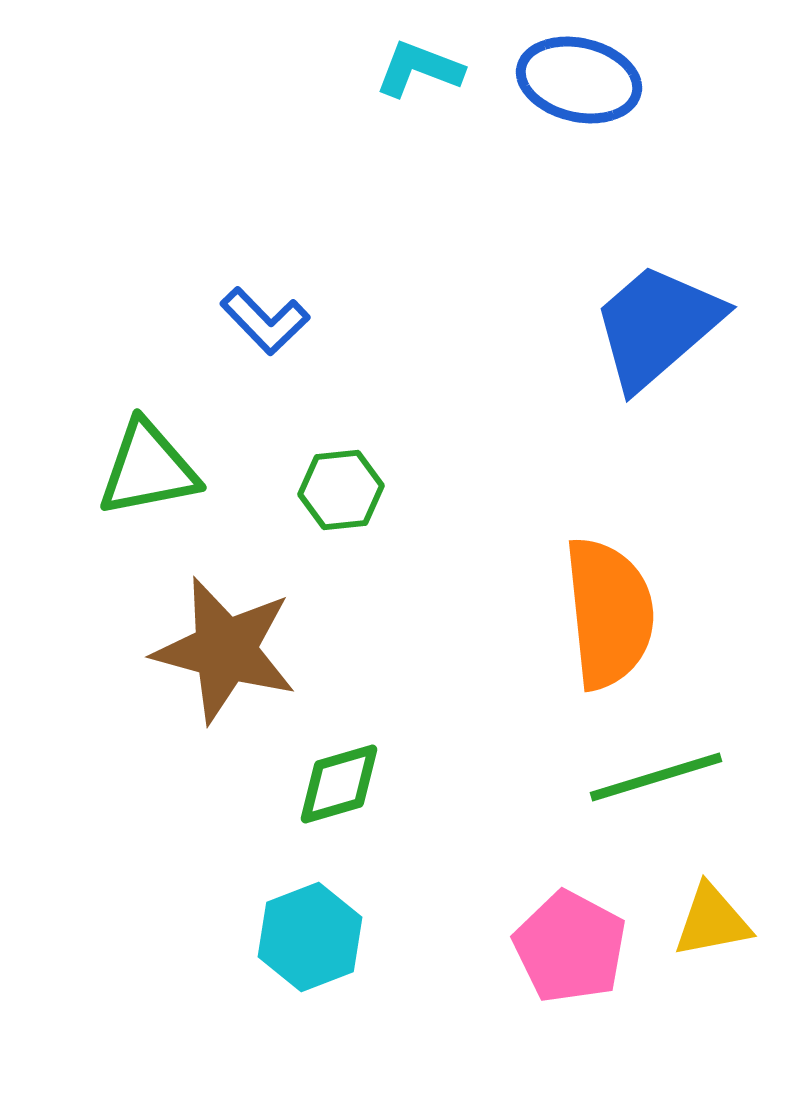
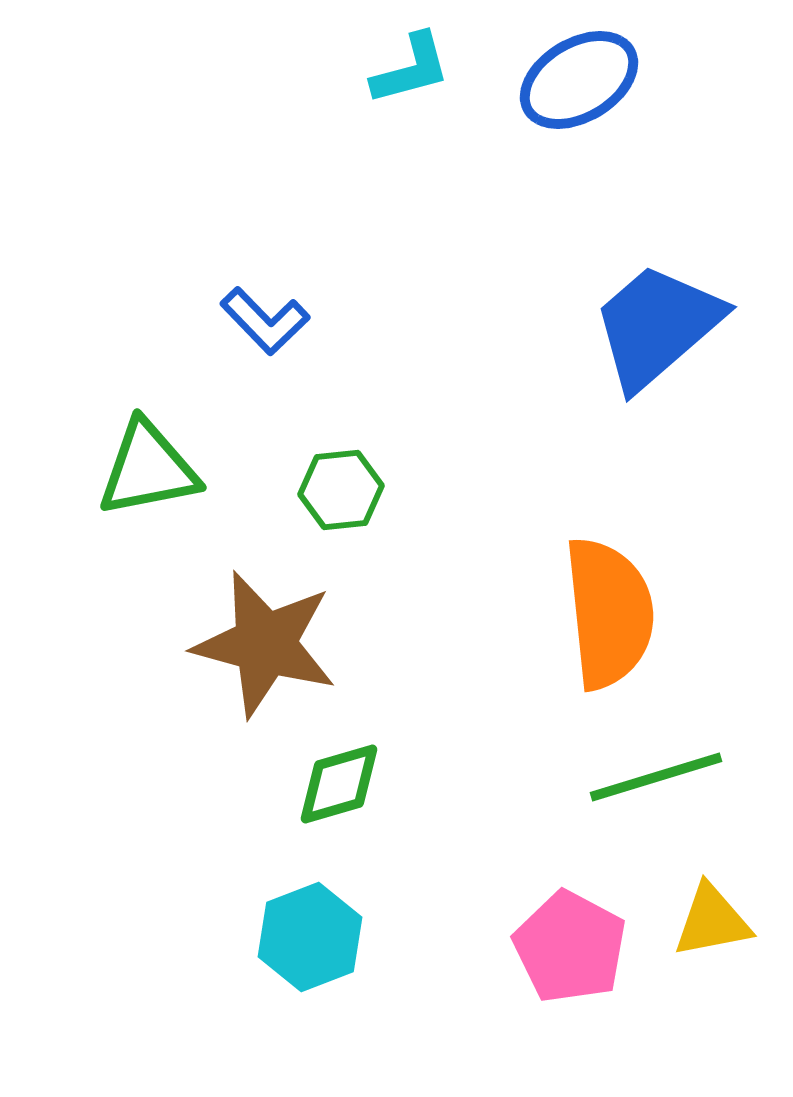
cyan L-shape: moved 8 px left; rotated 144 degrees clockwise
blue ellipse: rotated 44 degrees counterclockwise
brown star: moved 40 px right, 6 px up
